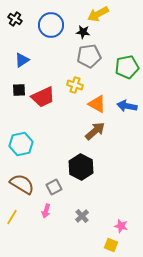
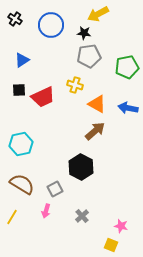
black star: moved 1 px right, 1 px down
blue arrow: moved 1 px right, 2 px down
gray square: moved 1 px right, 2 px down
